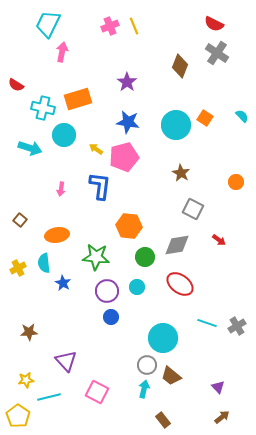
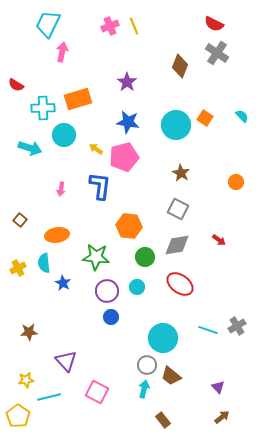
cyan cross at (43, 108): rotated 15 degrees counterclockwise
gray square at (193, 209): moved 15 px left
cyan line at (207, 323): moved 1 px right, 7 px down
